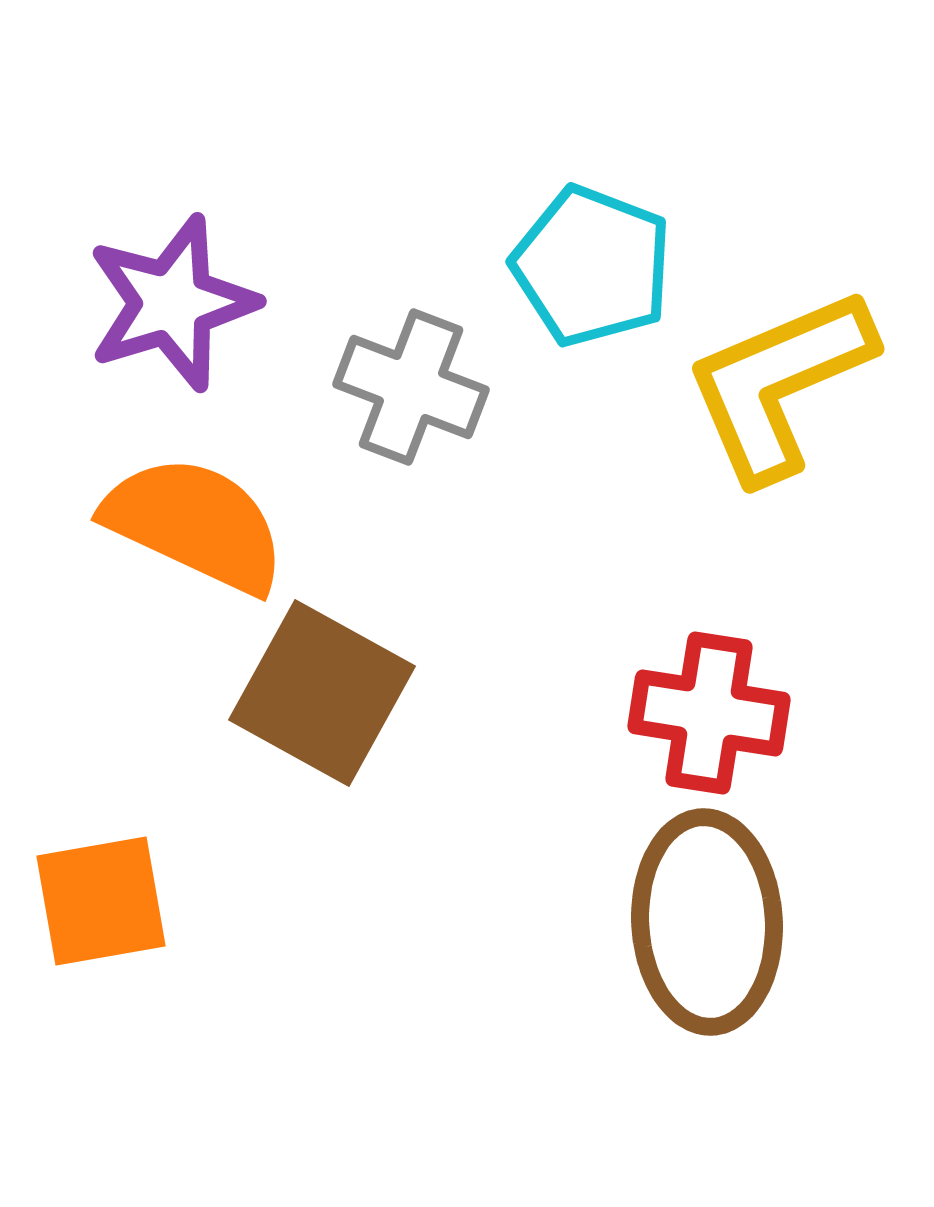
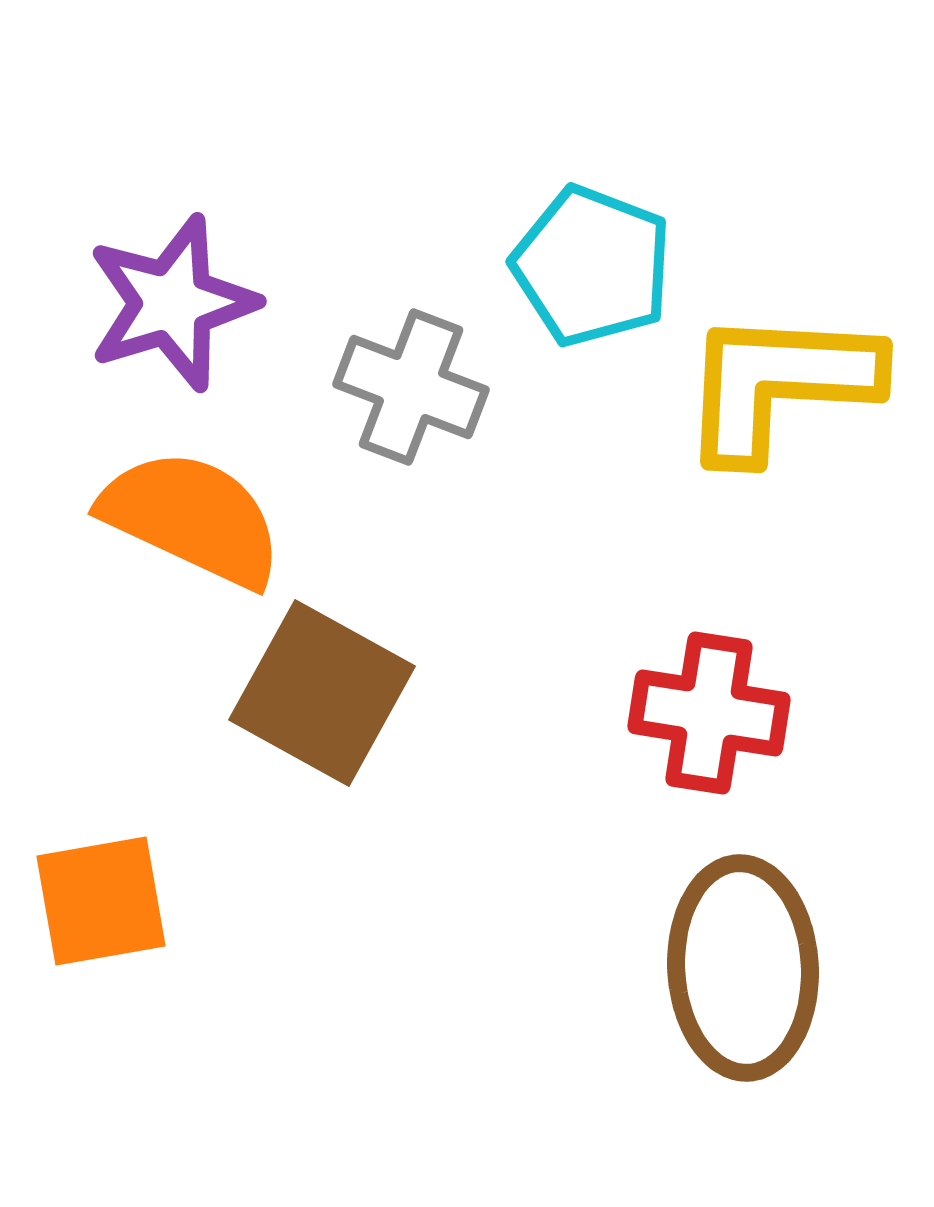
yellow L-shape: rotated 26 degrees clockwise
orange semicircle: moved 3 px left, 6 px up
brown ellipse: moved 36 px right, 46 px down
